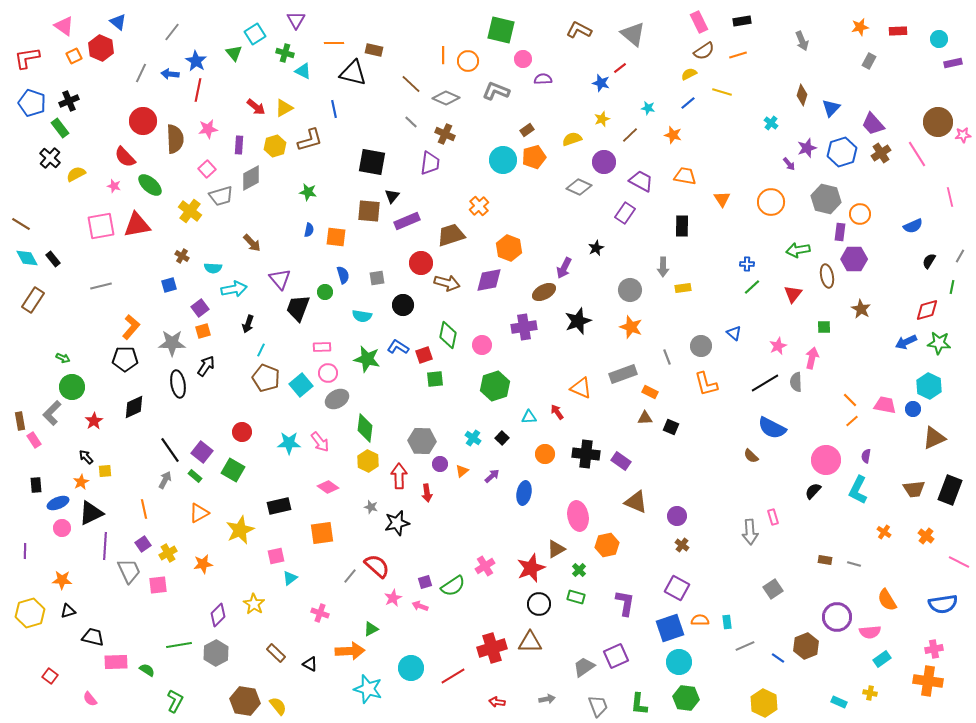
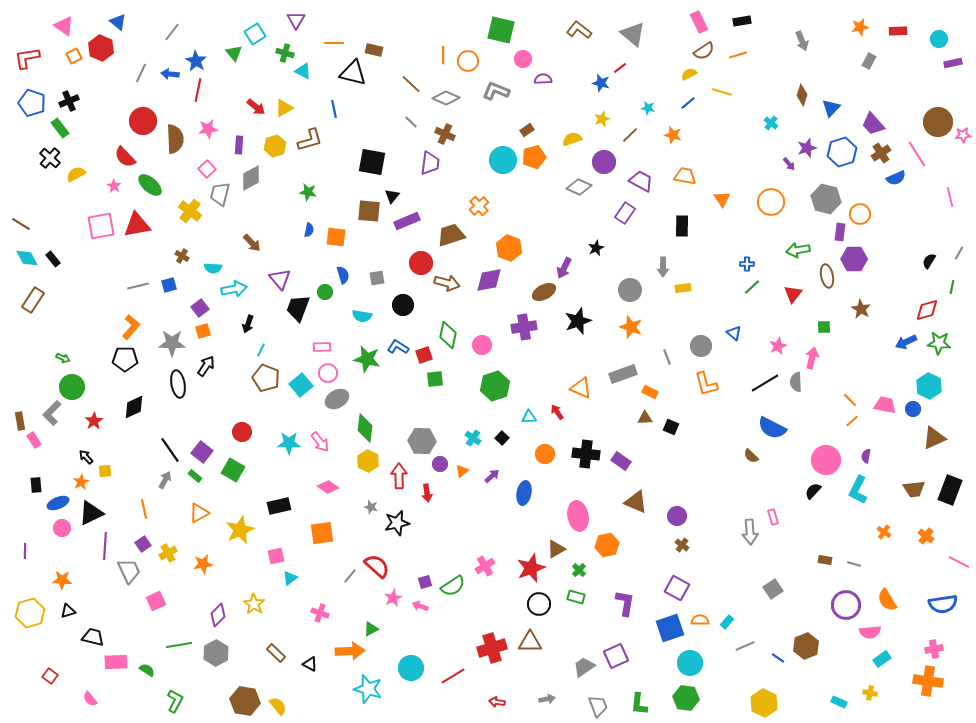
brown L-shape at (579, 30): rotated 10 degrees clockwise
pink star at (114, 186): rotated 16 degrees clockwise
gray trapezoid at (221, 196): moved 1 px left, 2 px up; rotated 120 degrees clockwise
blue semicircle at (913, 226): moved 17 px left, 48 px up
gray line at (960, 256): moved 1 px left, 3 px up
gray line at (101, 286): moved 37 px right
pink square at (158, 585): moved 2 px left, 16 px down; rotated 18 degrees counterclockwise
purple circle at (837, 617): moved 9 px right, 12 px up
cyan rectangle at (727, 622): rotated 48 degrees clockwise
cyan circle at (679, 662): moved 11 px right, 1 px down
